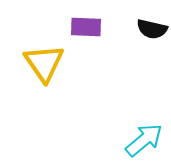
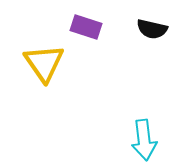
purple rectangle: rotated 16 degrees clockwise
cyan arrow: rotated 123 degrees clockwise
